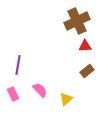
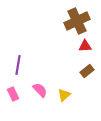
yellow triangle: moved 2 px left, 4 px up
